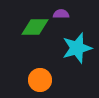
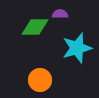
purple semicircle: moved 1 px left
